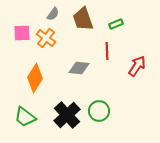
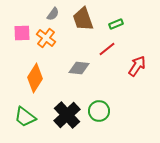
red line: moved 2 px up; rotated 54 degrees clockwise
